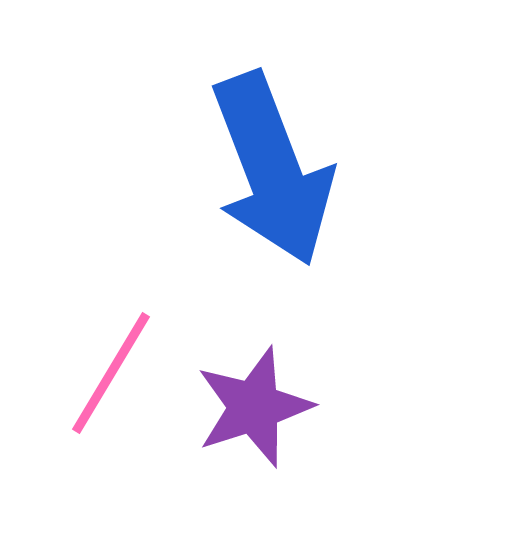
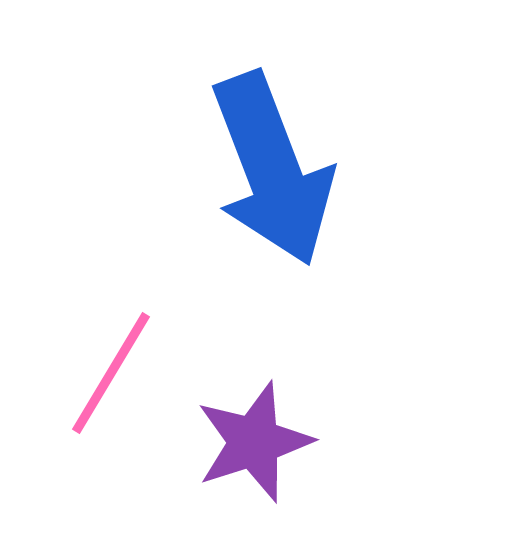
purple star: moved 35 px down
